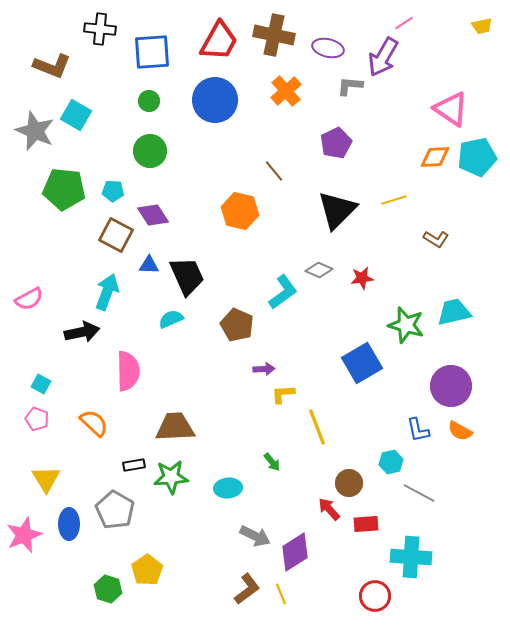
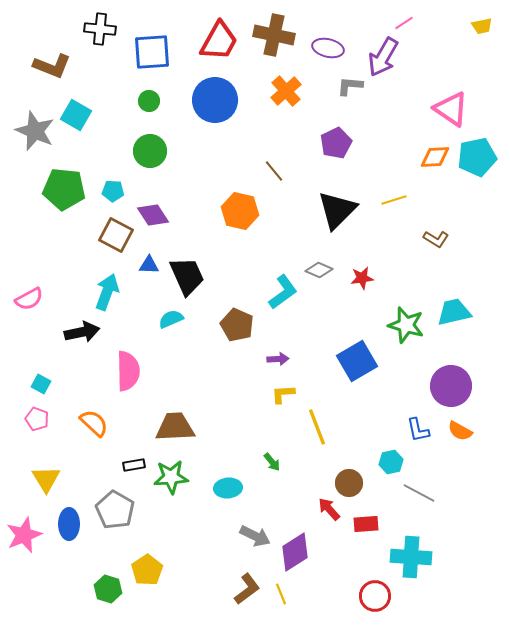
blue square at (362, 363): moved 5 px left, 2 px up
purple arrow at (264, 369): moved 14 px right, 10 px up
